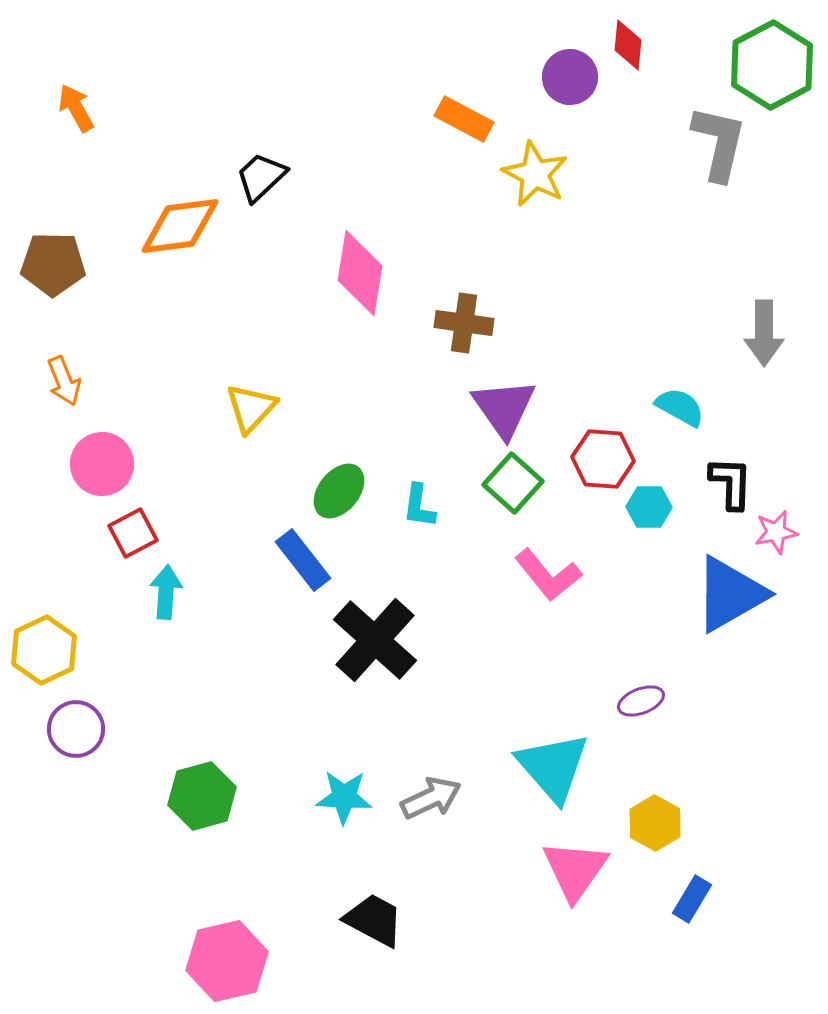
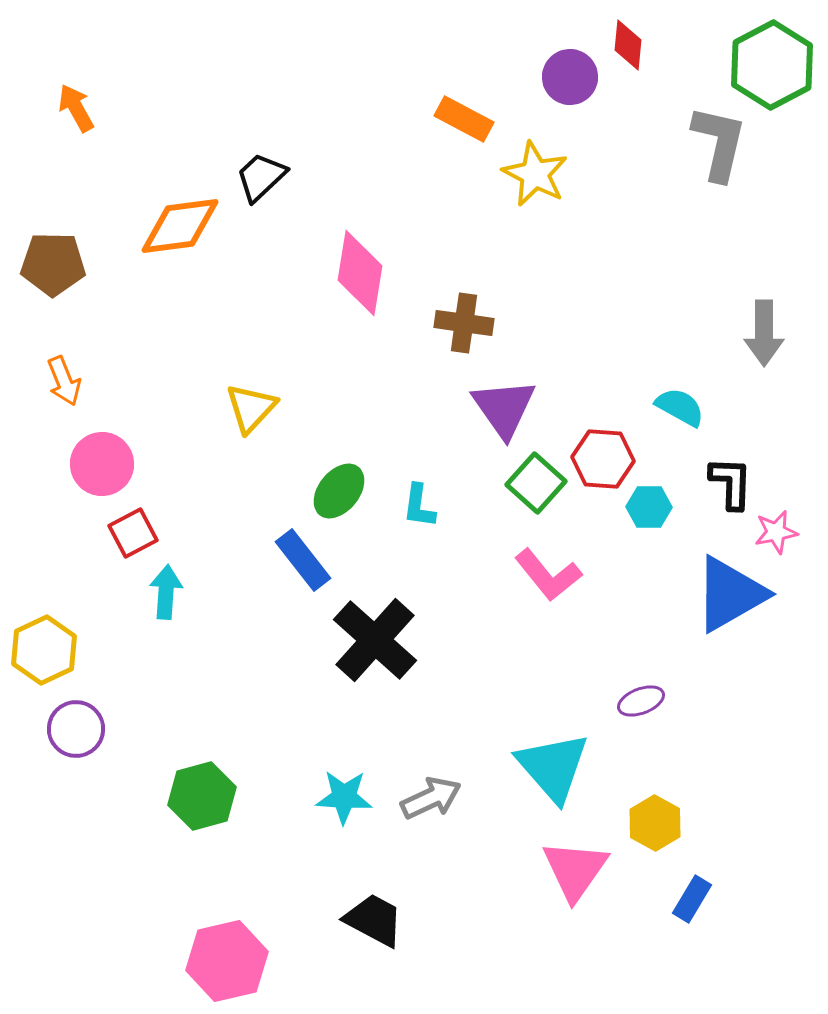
green square at (513, 483): moved 23 px right
